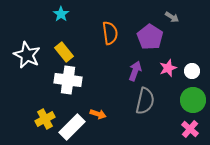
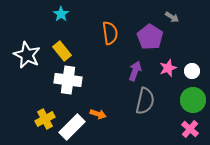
yellow rectangle: moved 2 px left, 1 px up
